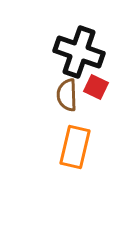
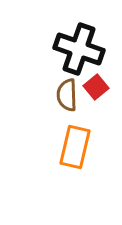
black cross: moved 3 px up
red square: rotated 25 degrees clockwise
